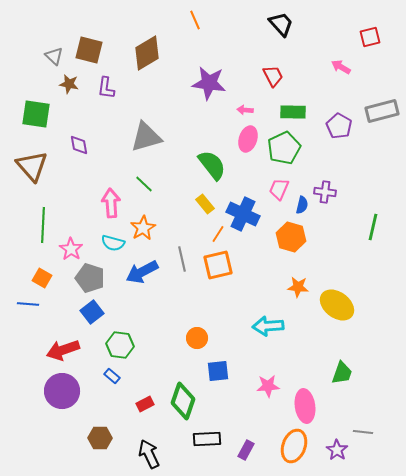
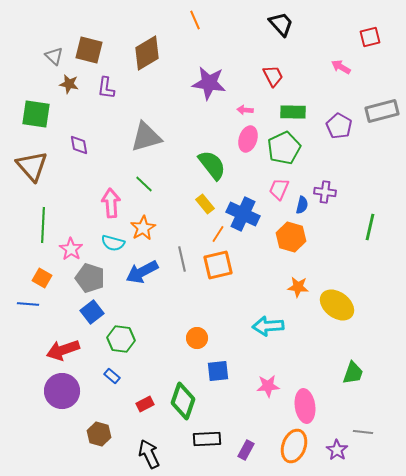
green line at (373, 227): moved 3 px left
green hexagon at (120, 345): moved 1 px right, 6 px up
green trapezoid at (342, 373): moved 11 px right
brown hexagon at (100, 438): moved 1 px left, 4 px up; rotated 15 degrees clockwise
